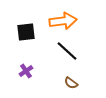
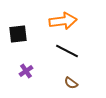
black square: moved 8 px left, 2 px down
black line: rotated 15 degrees counterclockwise
